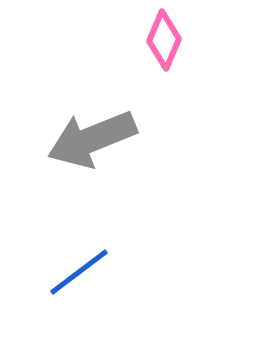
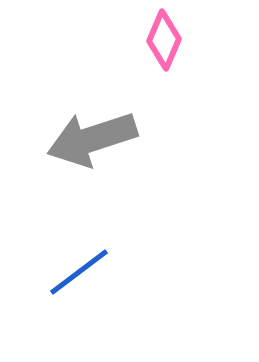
gray arrow: rotated 4 degrees clockwise
